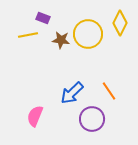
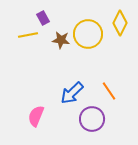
purple rectangle: rotated 40 degrees clockwise
pink semicircle: moved 1 px right
